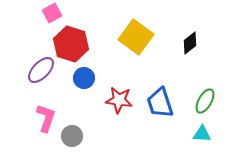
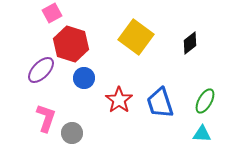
red star: rotated 28 degrees clockwise
gray circle: moved 3 px up
